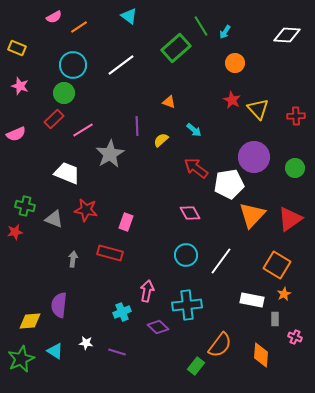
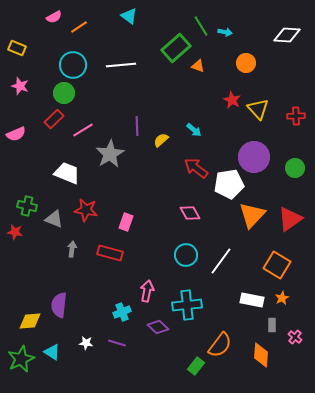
cyan arrow at (225, 32): rotated 112 degrees counterclockwise
orange circle at (235, 63): moved 11 px right
white line at (121, 65): rotated 32 degrees clockwise
orange triangle at (169, 102): moved 29 px right, 36 px up
green cross at (25, 206): moved 2 px right
red star at (15, 232): rotated 21 degrees clockwise
gray arrow at (73, 259): moved 1 px left, 10 px up
orange star at (284, 294): moved 2 px left, 4 px down
gray rectangle at (275, 319): moved 3 px left, 6 px down
pink cross at (295, 337): rotated 16 degrees clockwise
cyan triangle at (55, 351): moved 3 px left, 1 px down
purple line at (117, 352): moved 9 px up
